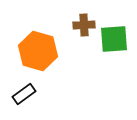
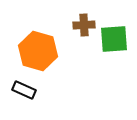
black rectangle: moved 4 px up; rotated 60 degrees clockwise
